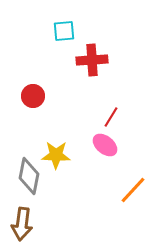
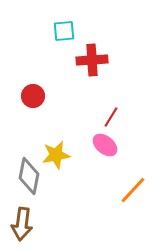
yellow star: rotated 12 degrees counterclockwise
